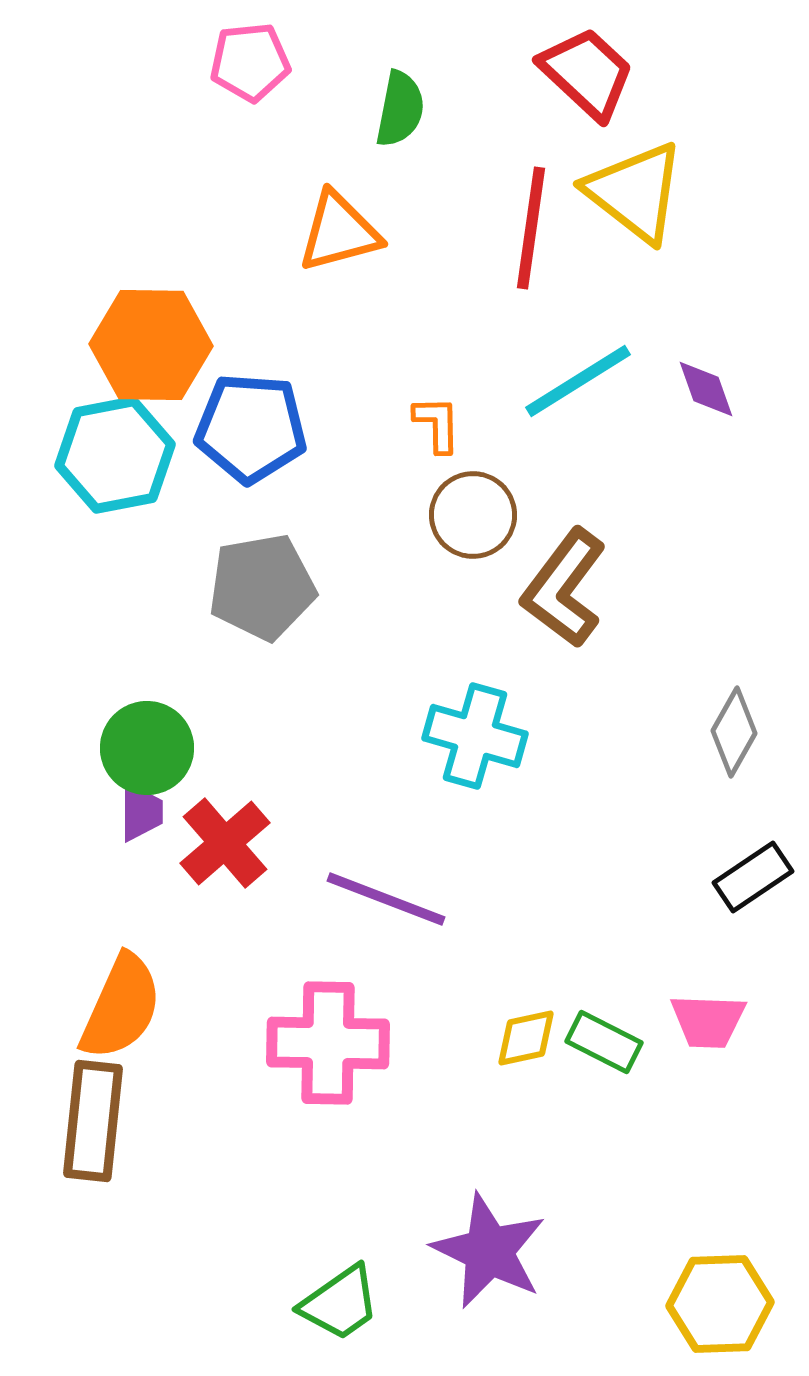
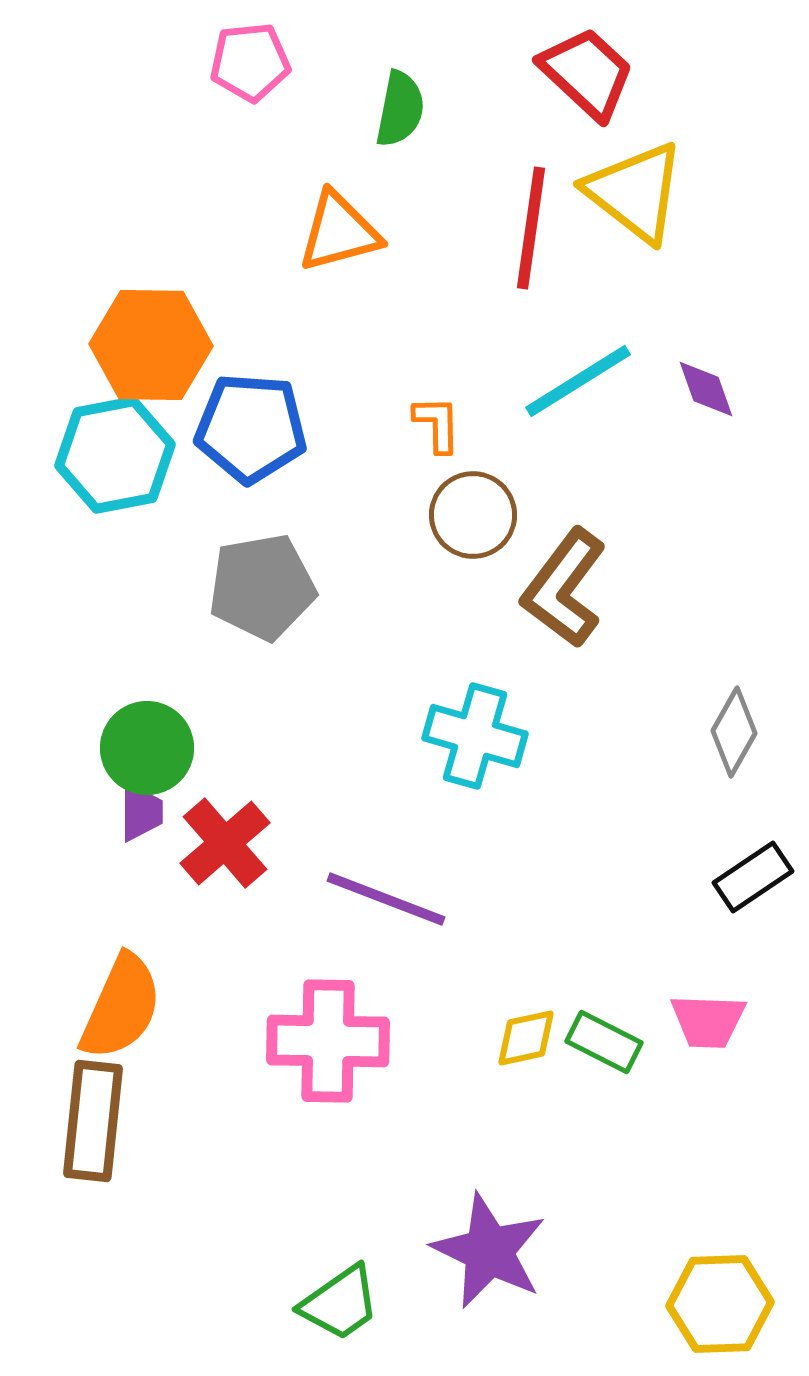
pink cross: moved 2 px up
